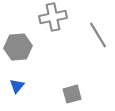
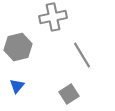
gray line: moved 16 px left, 20 px down
gray hexagon: rotated 8 degrees counterclockwise
gray square: moved 3 px left; rotated 18 degrees counterclockwise
